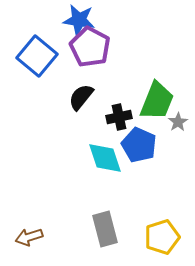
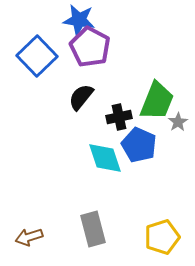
blue square: rotated 6 degrees clockwise
gray rectangle: moved 12 px left
